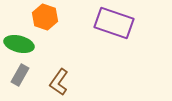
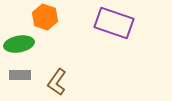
green ellipse: rotated 24 degrees counterclockwise
gray rectangle: rotated 60 degrees clockwise
brown L-shape: moved 2 px left
